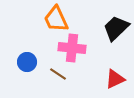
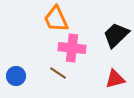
black trapezoid: moved 7 px down
blue circle: moved 11 px left, 14 px down
brown line: moved 1 px up
red triangle: rotated 10 degrees clockwise
